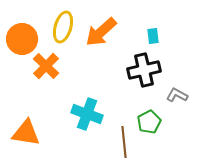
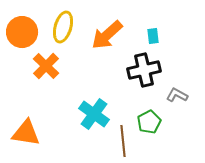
orange arrow: moved 6 px right, 3 px down
orange circle: moved 7 px up
cyan cross: moved 7 px right; rotated 16 degrees clockwise
brown line: moved 1 px left, 1 px up
